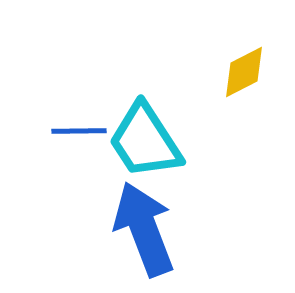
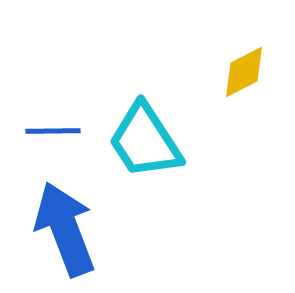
blue line: moved 26 px left
blue arrow: moved 79 px left
